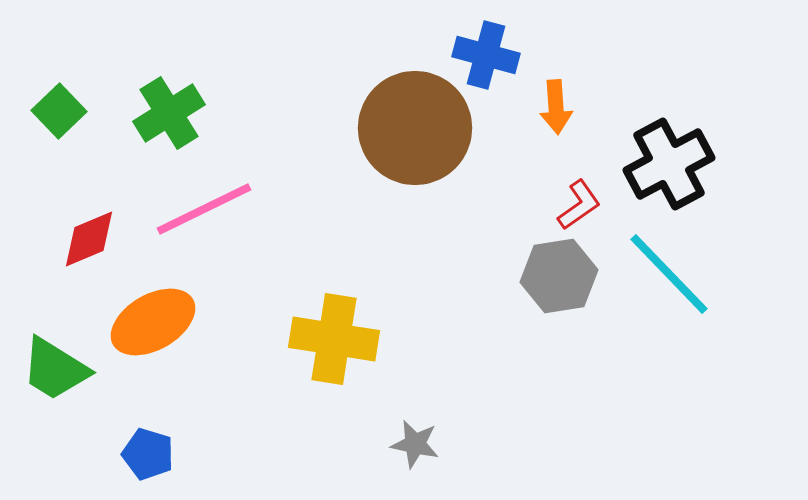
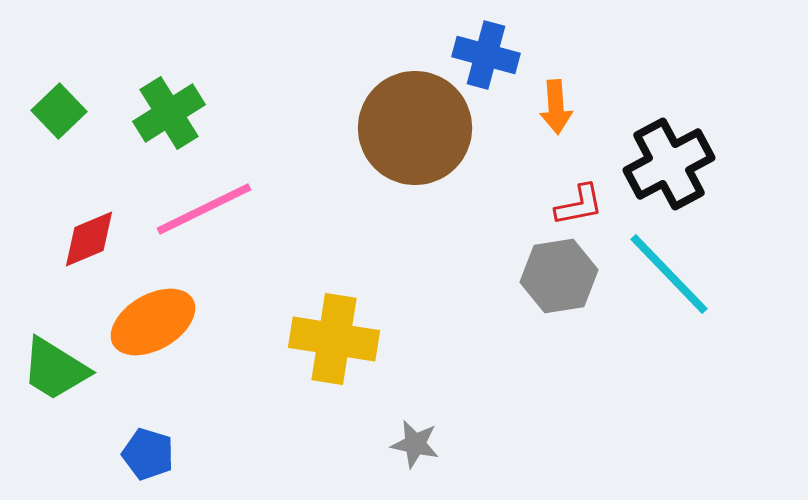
red L-shape: rotated 24 degrees clockwise
